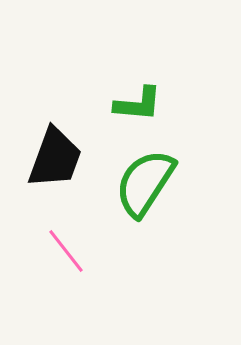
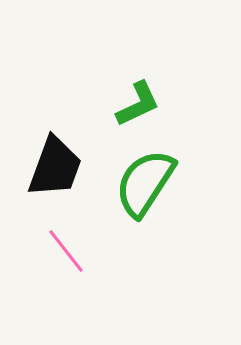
green L-shape: rotated 30 degrees counterclockwise
black trapezoid: moved 9 px down
